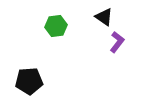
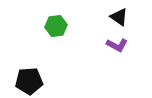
black triangle: moved 15 px right
purple L-shape: moved 3 px down; rotated 80 degrees clockwise
